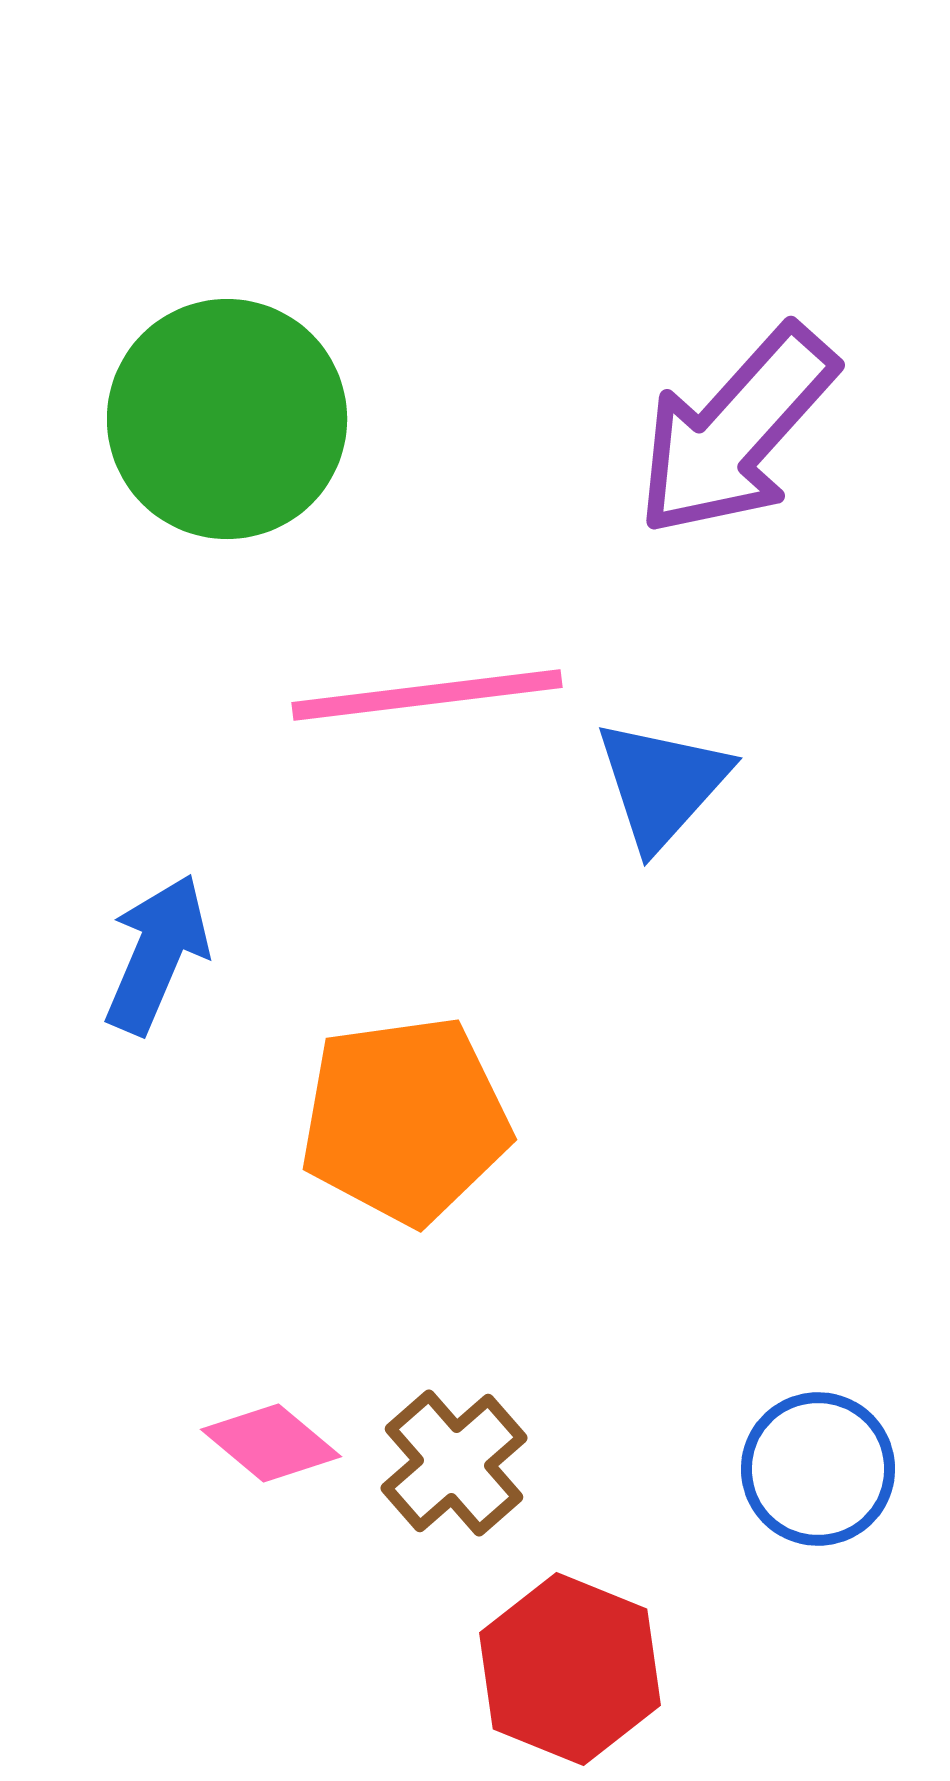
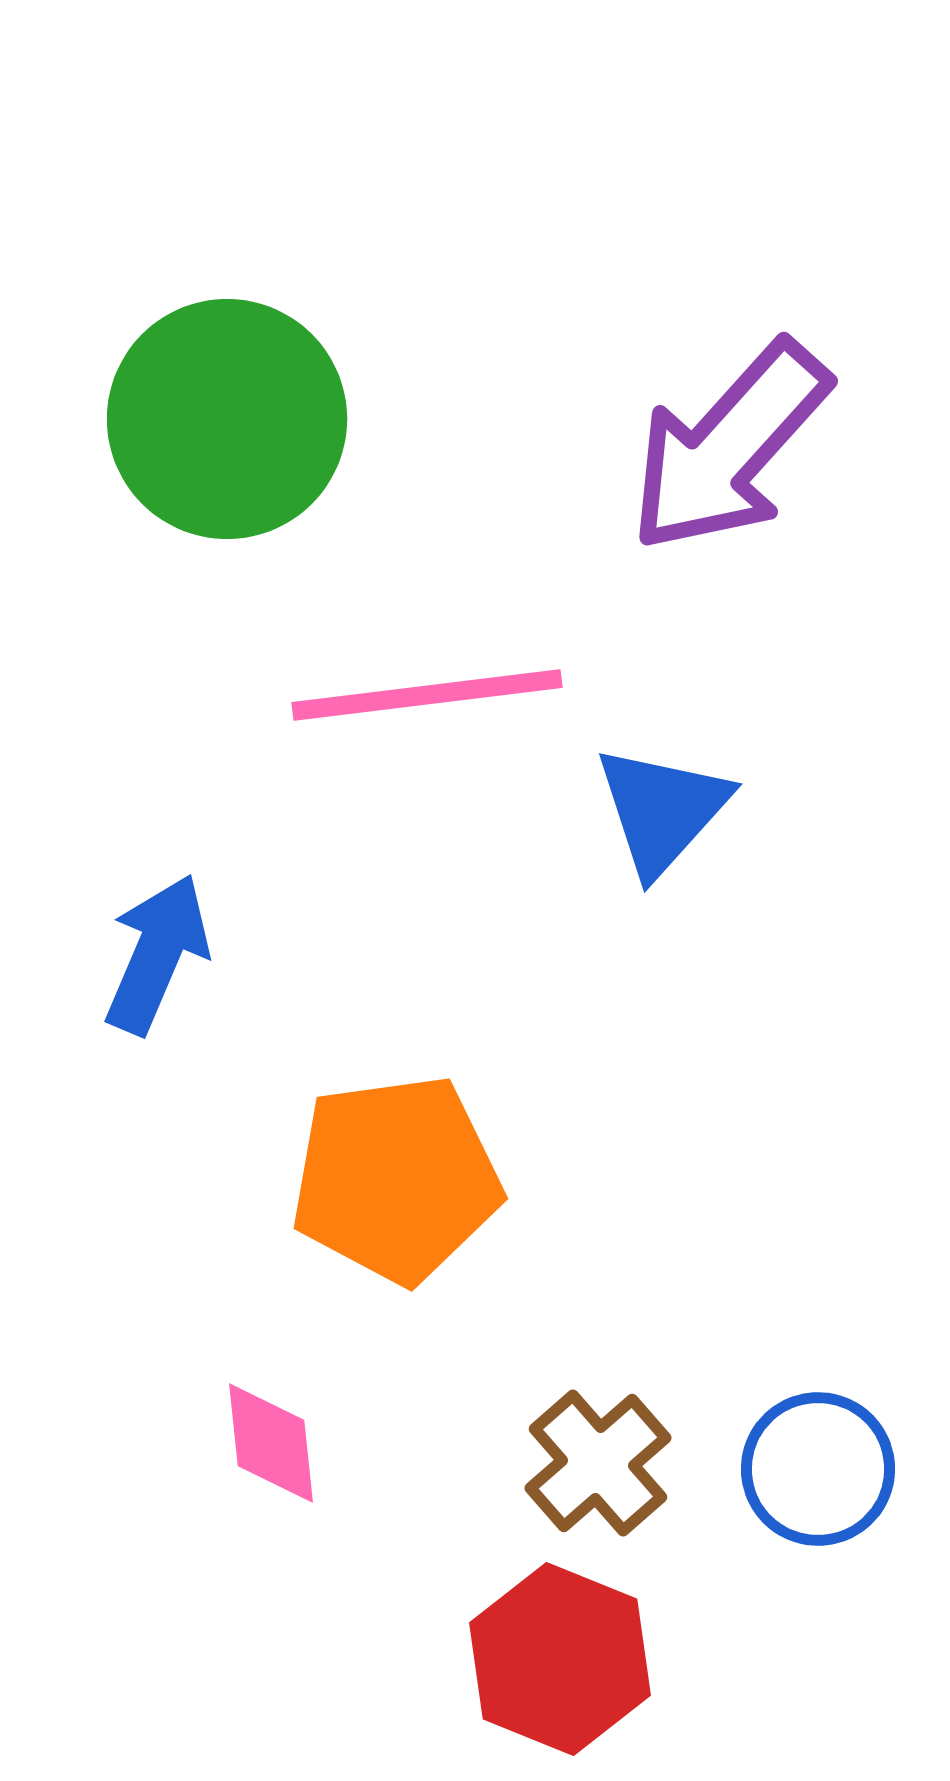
purple arrow: moved 7 px left, 16 px down
blue triangle: moved 26 px down
orange pentagon: moved 9 px left, 59 px down
pink diamond: rotated 44 degrees clockwise
brown cross: moved 144 px right
red hexagon: moved 10 px left, 10 px up
